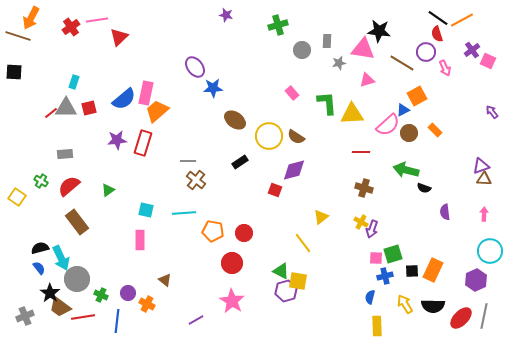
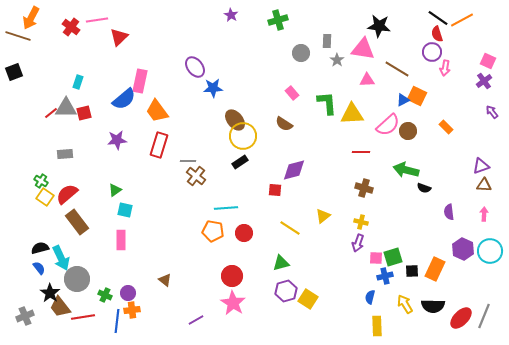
purple star at (226, 15): moved 5 px right; rotated 16 degrees clockwise
green cross at (278, 25): moved 5 px up
red cross at (71, 27): rotated 18 degrees counterclockwise
black star at (379, 31): moved 5 px up
gray circle at (302, 50): moved 1 px left, 3 px down
purple cross at (472, 50): moved 12 px right, 31 px down
purple circle at (426, 52): moved 6 px right
gray star at (339, 63): moved 2 px left, 3 px up; rotated 24 degrees counterclockwise
brown line at (402, 63): moved 5 px left, 6 px down
pink arrow at (445, 68): rotated 35 degrees clockwise
black square at (14, 72): rotated 24 degrees counterclockwise
pink triangle at (367, 80): rotated 14 degrees clockwise
cyan rectangle at (74, 82): moved 4 px right
pink rectangle at (146, 93): moved 6 px left, 12 px up
orange square at (417, 96): rotated 36 degrees counterclockwise
red square at (89, 108): moved 5 px left, 5 px down
blue triangle at (403, 110): moved 10 px up
orange trapezoid at (157, 111): rotated 85 degrees counterclockwise
brown ellipse at (235, 120): rotated 15 degrees clockwise
orange rectangle at (435, 130): moved 11 px right, 3 px up
brown circle at (409, 133): moved 1 px left, 2 px up
yellow circle at (269, 136): moved 26 px left
brown semicircle at (296, 137): moved 12 px left, 13 px up
red rectangle at (143, 143): moved 16 px right, 2 px down
brown triangle at (484, 179): moved 6 px down
brown cross at (196, 180): moved 4 px up
red semicircle at (69, 186): moved 2 px left, 8 px down
green triangle at (108, 190): moved 7 px right
red square at (275, 190): rotated 16 degrees counterclockwise
yellow square at (17, 197): moved 28 px right
cyan square at (146, 210): moved 21 px left
purple semicircle at (445, 212): moved 4 px right
cyan line at (184, 213): moved 42 px right, 5 px up
yellow triangle at (321, 217): moved 2 px right, 1 px up
yellow cross at (361, 222): rotated 16 degrees counterclockwise
purple arrow at (372, 229): moved 14 px left, 14 px down
pink rectangle at (140, 240): moved 19 px left
yellow line at (303, 243): moved 13 px left, 15 px up; rotated 20 degrees counterclockwise
green square at (393, 254): moved 3 px down
red circle at (232, 263): moved 13 px down
orange rectangle at (433, 270): moved 2 px right, 1 px up
green triangle at (281, 271): moved 8 px up; rotated 42 degrees counterclockwise
purple hexagon at (476, 280): moved 13 px left, 31 px up; rotated 10 degrees counterclockwise
yellow square at (298, 281): moved 10 px right, 18 px down; rotated 24 degrees clockwise
green cross at (101, 295): moved 4 px right
pink star at (232, 301): moved 1 px right, 2 px down
orange cross at (147, 304): moved 15 px left, 6 px down; rotated 35 degrees counterclockwise
brown trapezoid at (60, 307): rotated 15 degrees clockwise
gray line at (484, 316): rotated 10 degrees clockwise
